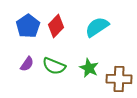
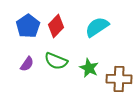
green semicircle: moved 2 px right, 5 px up
